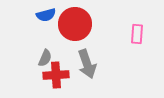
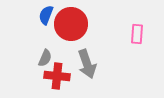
blue semicircle: rotated 126 degrees clockwise
red circle: moved 4 px left
red cross: moved 1 px right, 1 px down; rotated 10 degrees clockwise
